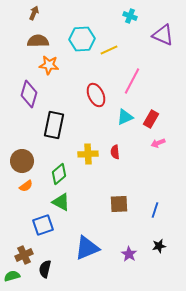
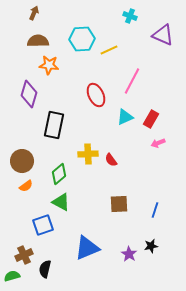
red semicircle: moved 4 px left, 8 px down; rotated 32 degrees counterclockwise
black star: moved 8 px left
